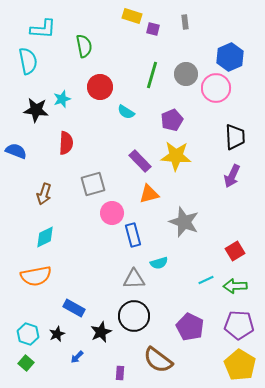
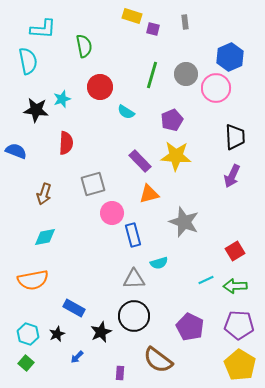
cyan diamond at (45, 237): rotated 15 degrees clockwise
orange semicircle at (36, 276): moved 3 px left, 4 px down
